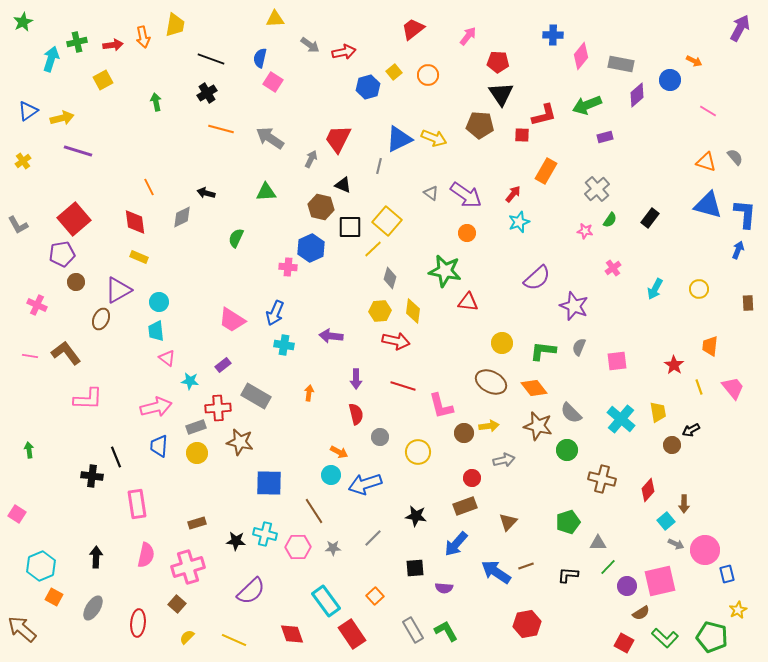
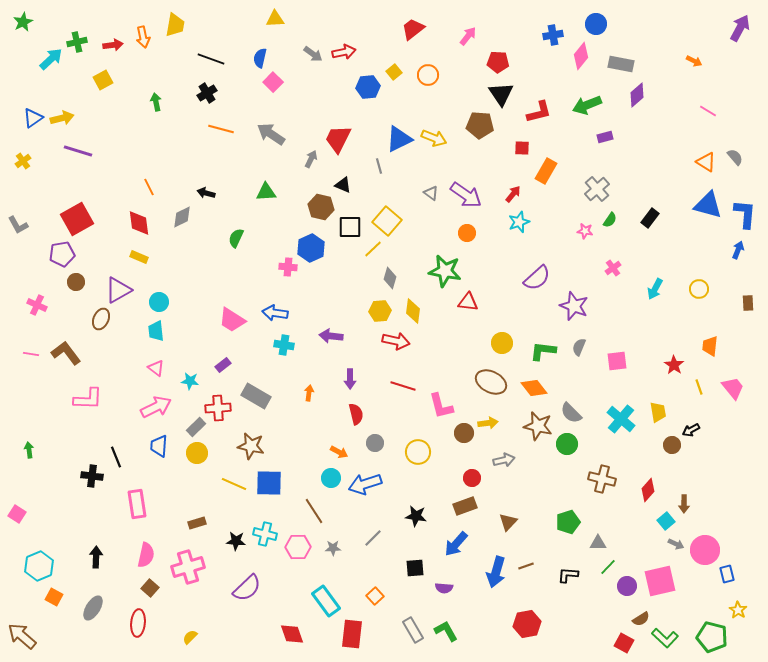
blue cross at (553, 35): rotated 12 degrees counterclockwise
gray arrow at (310, 45): moved 3 px right, 9 px down
cyan arrow at (51, 59): rotated 30 degrees clockwise
blue circle at (670, 80): moved 74 px left, 56 px up
pink square at (273, 82): rotated 12 degrees clockwise
blue hexagon at (368, 87): rotated 10 degrees clockwise
blue triangle at (28, 111): moved 5 px right, 7 px down
red L-shape at (544, 115): moved 5 px left, 3 px up
red square at (522, 135): moved 13 px down
gray arrow at (270, 138): moved 1 px right, 4 px up
orange triangle at (706, 162): rotated 15 degrees clockwise
gray line at (379, 166): rotated 28 degrees counterclockwise
red square at (74, 219): moved 3 px right; rotated 12 degrees clockwise
red diamond at (135, 222): moved 4 px right, 1 px down
blue arrow at (275, 313): rotated 75 degrees clockwise
pink line at (30, 356): moved 1 px right, 2 px up
pink triangle at (167, 358): moved 11 px left, 10 px down
purple arrow at (356, 379): moved 6 px left
pink arrow at (156, 407): rotated 12 degrees counterclockwise
yellow arrow at (489, 426): moved 1 px left, 3 px up
gray rectangle at (196, 427): rotated 24 degrees counterclockwise
gray circle at (380, 437): moved 5 px left, 6 px down
brown star at (240, 442): moved 11 px right, 4 px down
green circle at (567, 450): moved 6 px up
cyan circle at (331, 475): moved 3 px down
cyan hexagon at (41, 566): moved 2 px left
blue arrow at (496, 572): rotated 108 degrees counterclockwise
purple semicircle at (251, 591): moved 4 px left, 3 px up
brown square at (177, 604): moved 27 px left, 16 px up
yellow star at (738, 610): rotated 12 degrees counterclockwise
brown semicircle at (641, 613): moved 6 px down
brown arrow at (22, 629): moved 7 px down
red rectangle at (352, 634): rotated 40 degrees clockwise
yellow semicircle at (187, 637): moved 3 px right
yellow line at (234, 640): moved 156 px up
